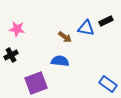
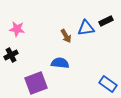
blue triangle: rotated 18 degrees counterclockwise
brown arrow: moved 1 px right, 1 px up; rotated 24 degrees clockwise
blue semicircle: moved 2 px down
